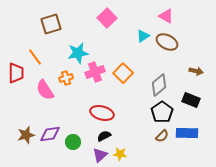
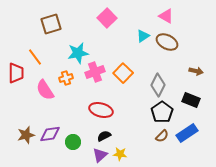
gray diamond: moved 1 px left; rotated 25 degrees counterclockwise
red ellipse: moved 1 px left, 3 px up
blue rectangle: rotated 35 degrees counterclockwise
